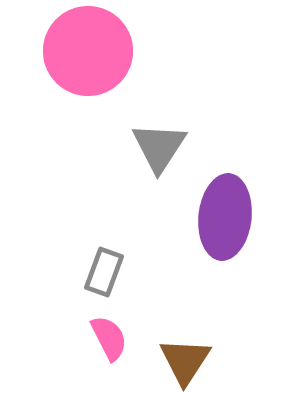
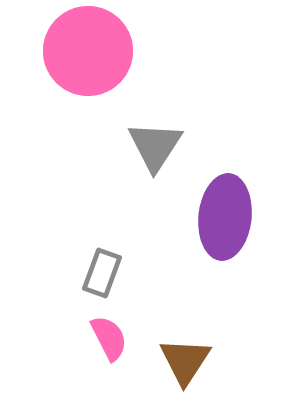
gray triangle: moved 4 px left, 1 px up
gray rectangle: moved 2 px left, 1 px down
